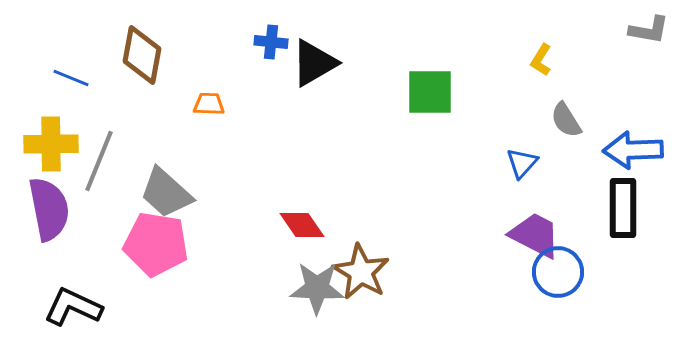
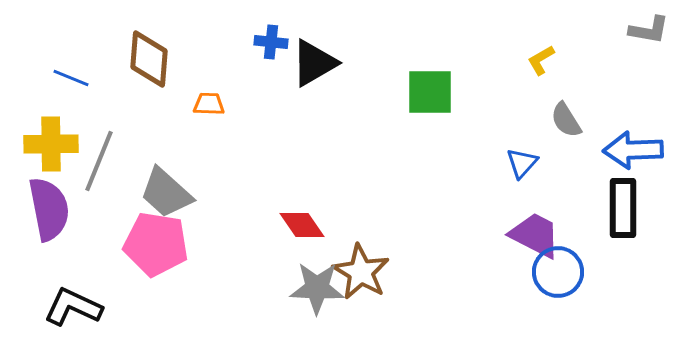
brown diamond: moved 7 px right, 4 px down; rotated 6 degrees counterclockwise
yellow L-shape: rotated 28 degrees clockwise
